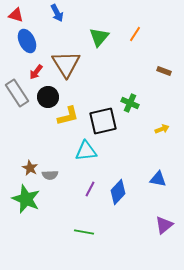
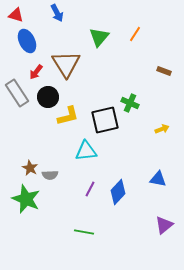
black square: moved 2 px right, 1 px up
